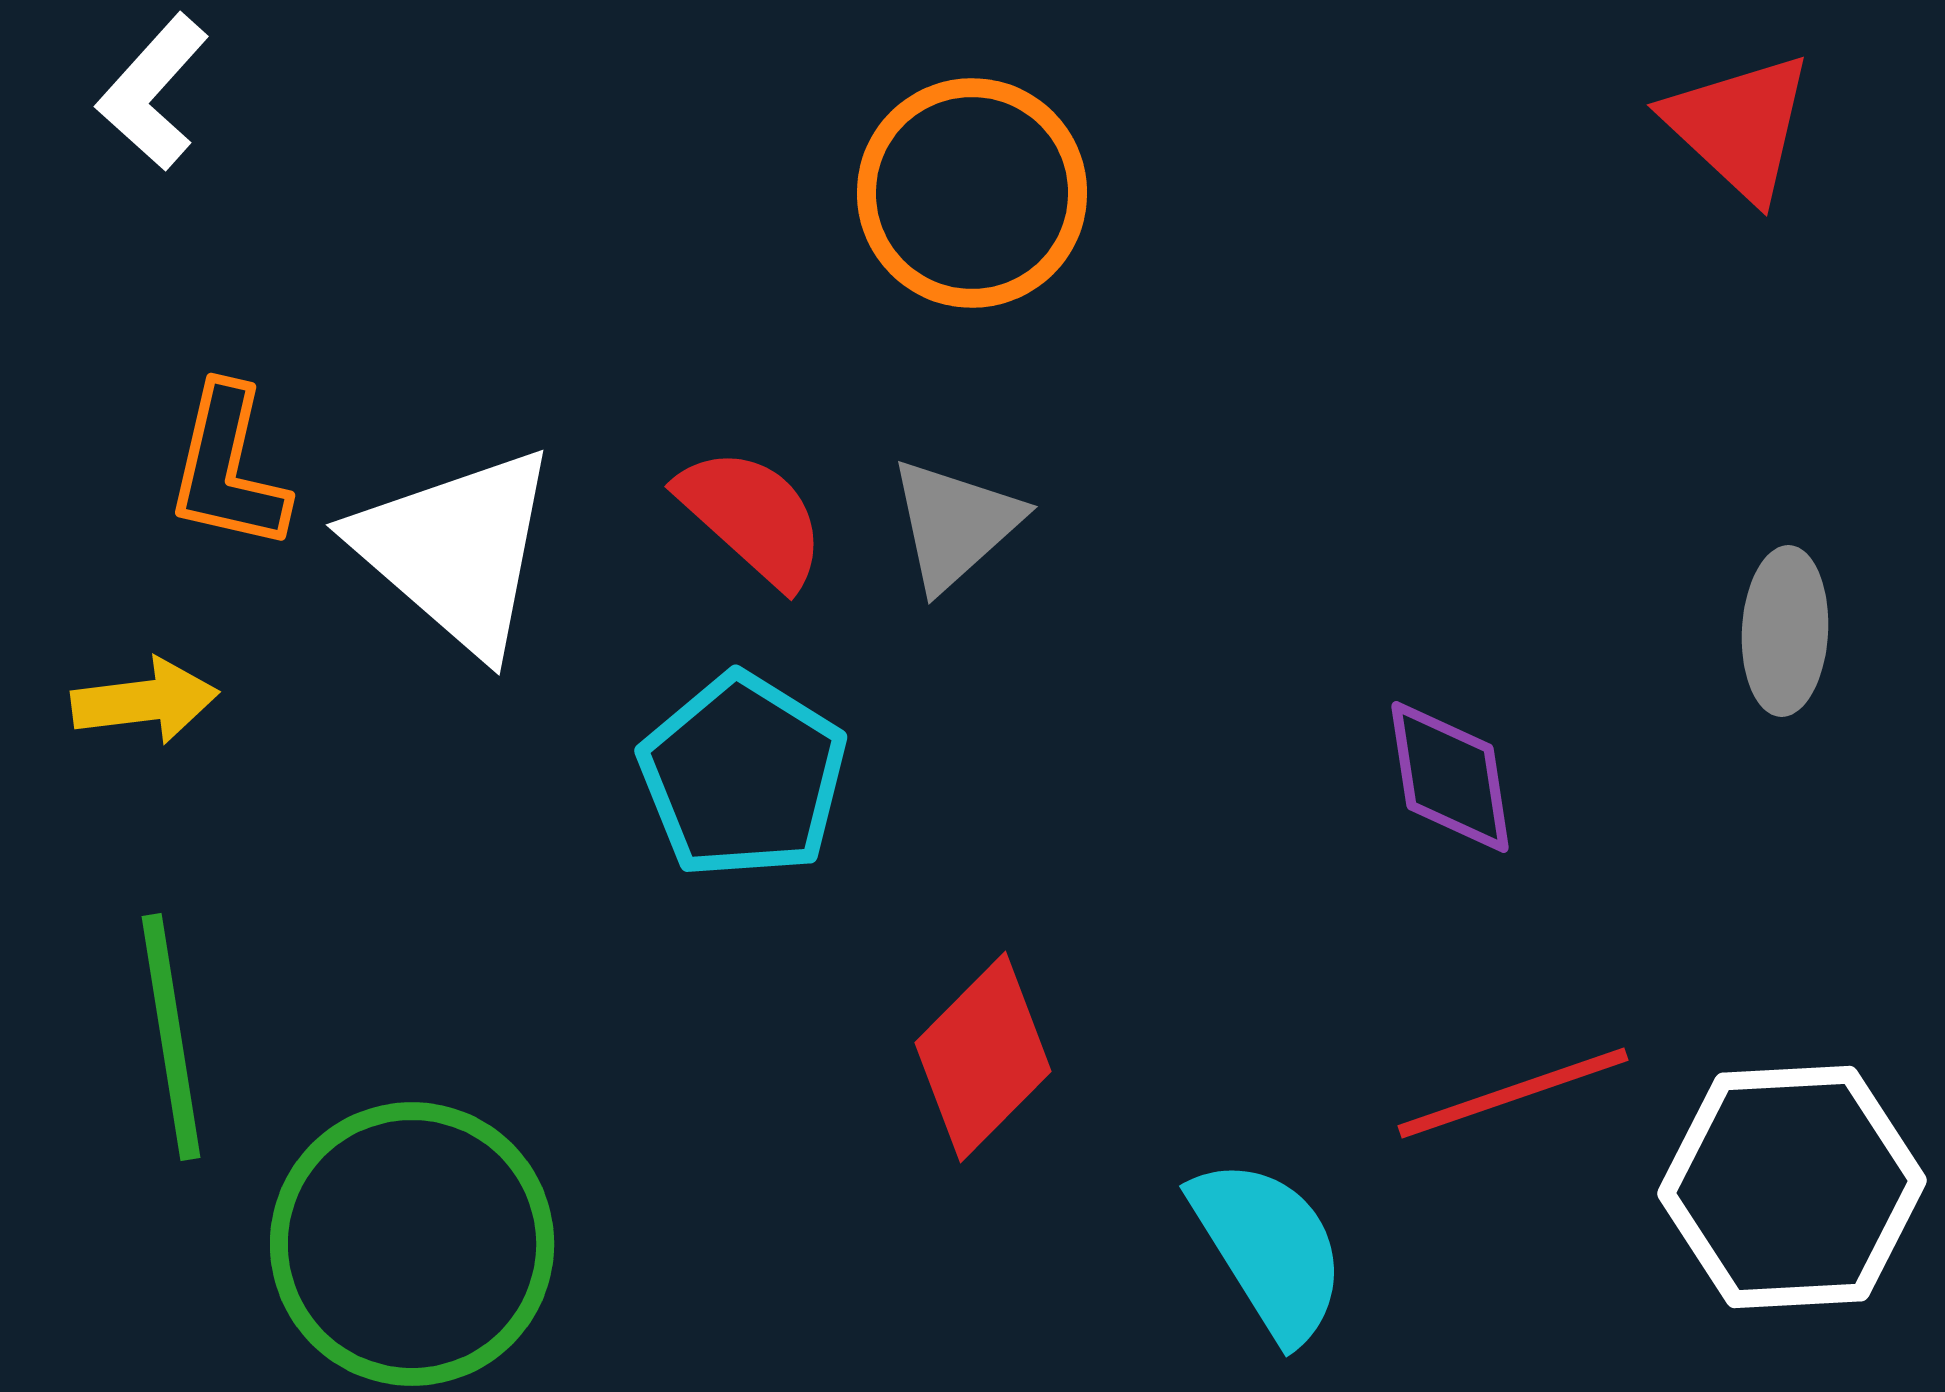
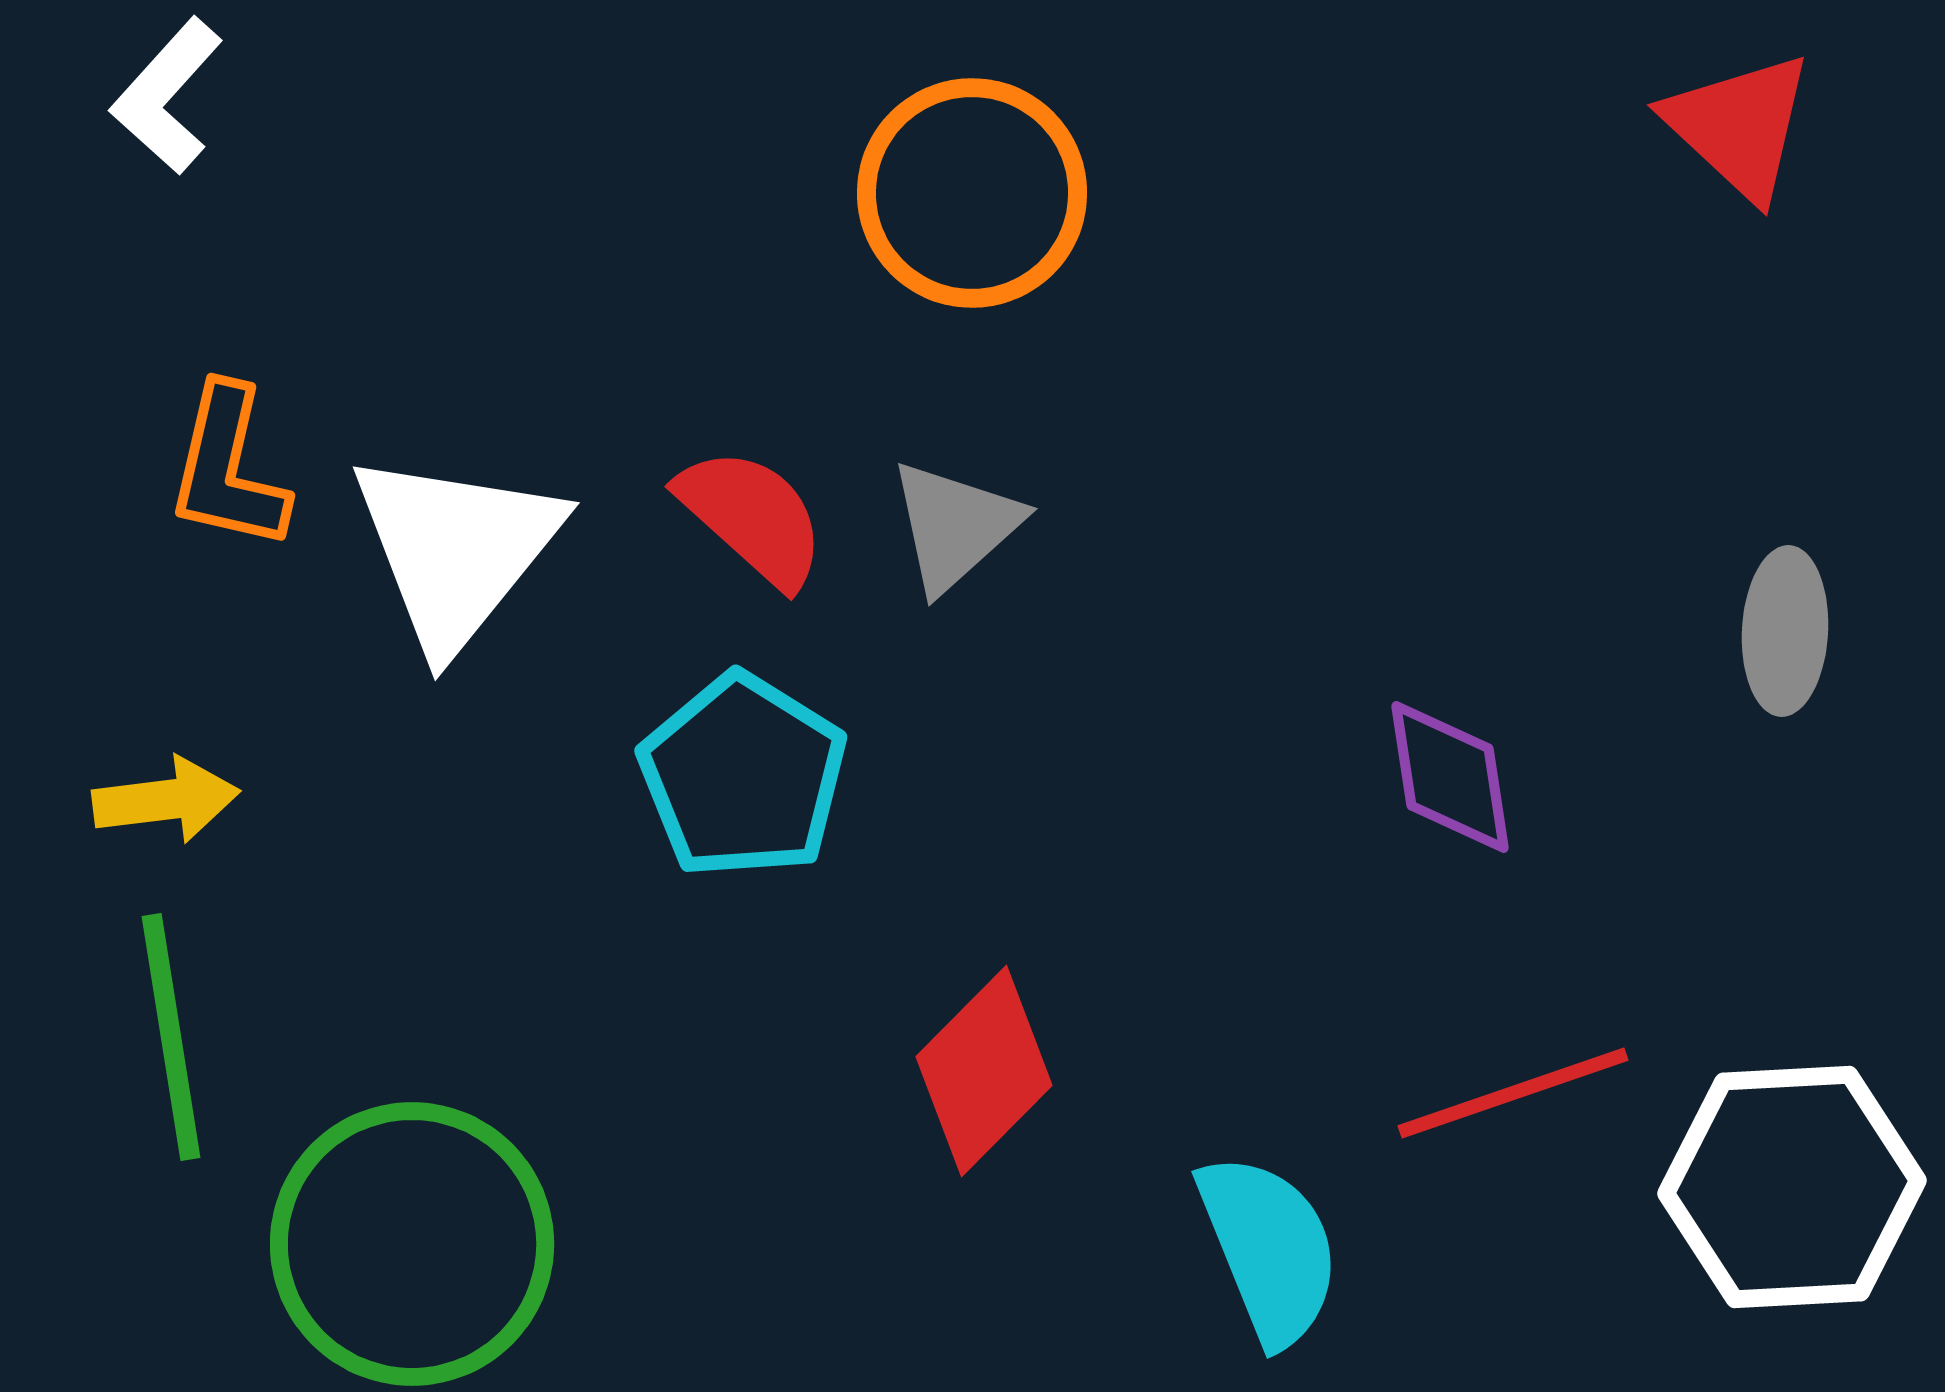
white L-shape: moved 14 px right, 4 px down
gray triangle: moved 2 px down
white triangle: rotated 28 degrees clockwise
yellow arrow: moved 21 px right, 99 px down
red diamond: moved 1 px right, 14 px down
cyan semicircle: rotated 10 degrees clockwise
